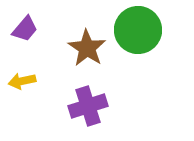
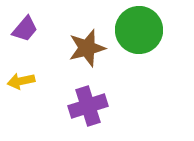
green circle: moved 1 px right
brown star: rotated 24 degrees clockwise
yellow arrow: moved 1 px left
